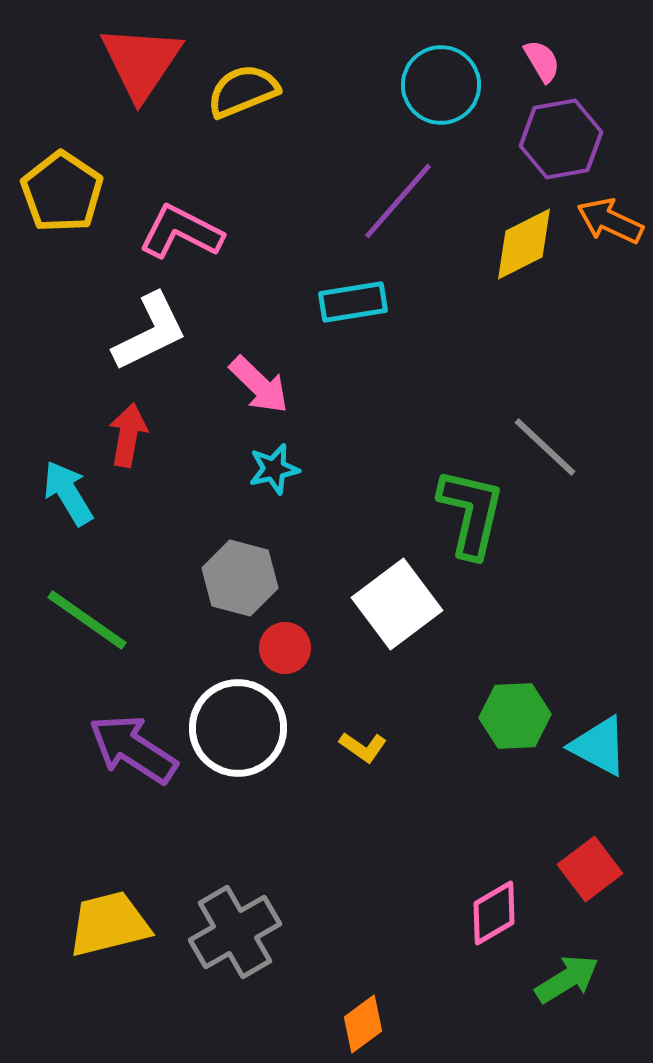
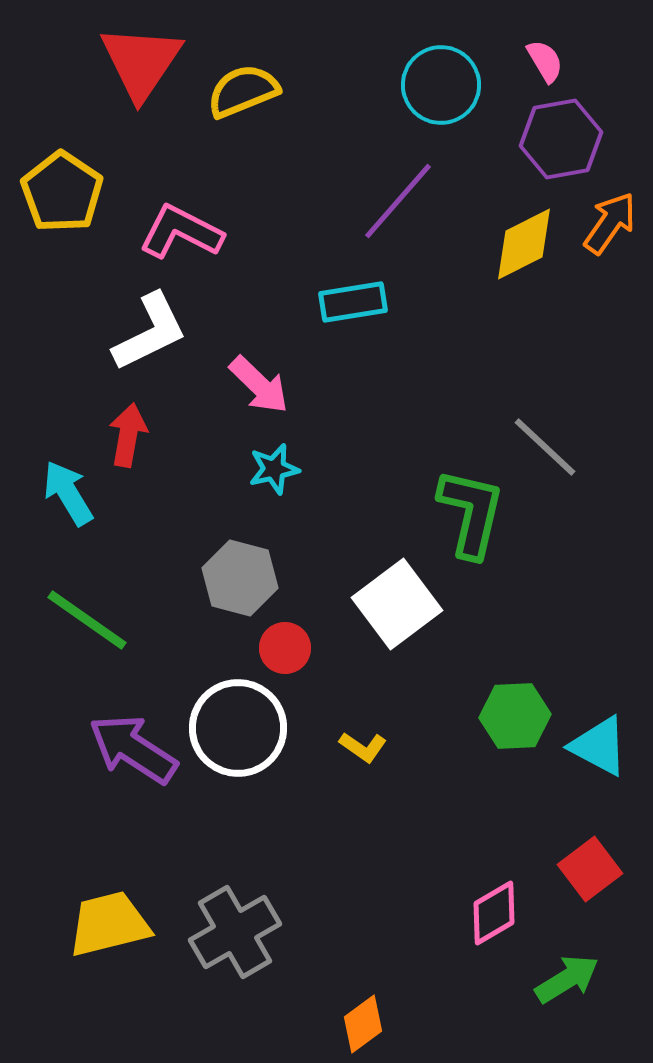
pink semicircle: moved 3 px right
orange arrow: moved 2 px down; rotated 100 degrees clockwise
